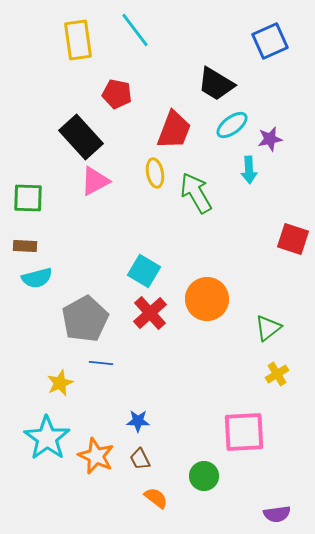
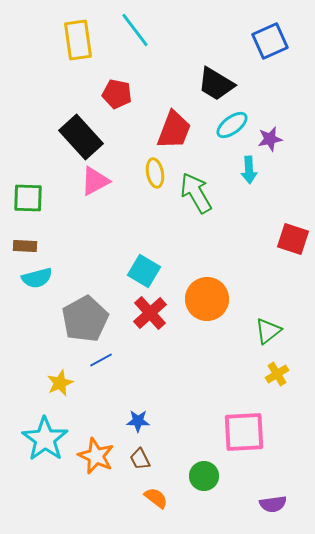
green triangle: moved 3 px down
blue line: moved 3 px up; rotated 35 degrees counterclockwise
cyan star: moved 2 px left, 1 px down
purple semicircle: moved 4 px left, 10 px up
